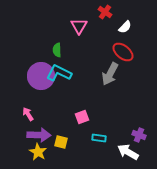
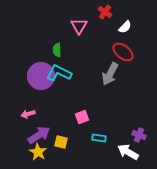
pink arrow: rotated 72 degrees counterclockwise
purple arrow: rotated 35 degrees counterclockwise
